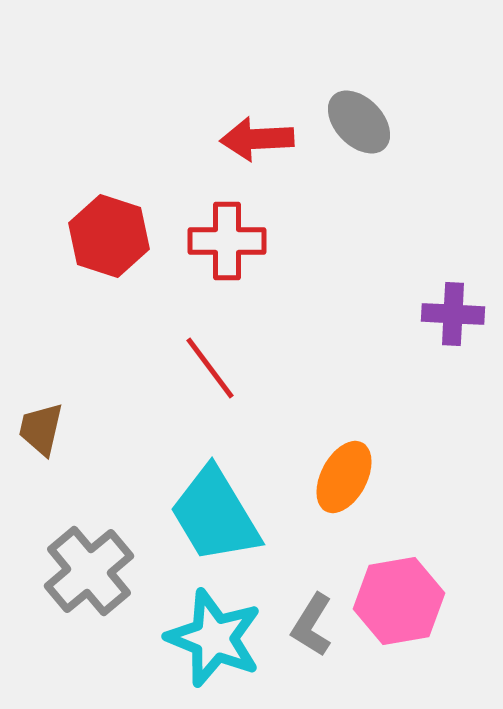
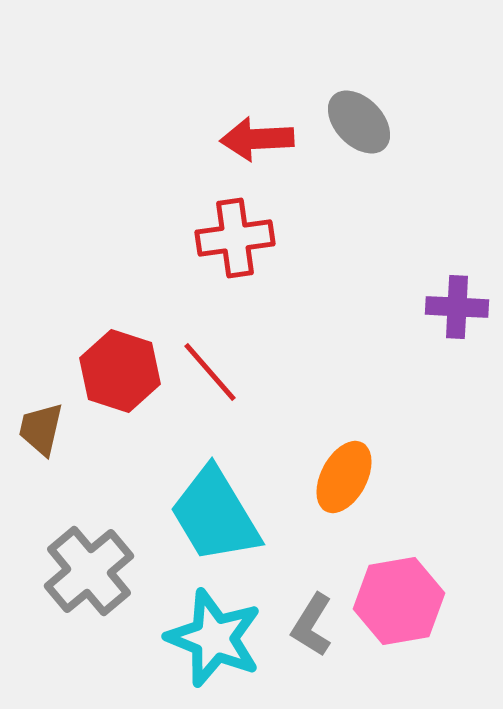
red hexagon: moved 11 px right, 135 px down
red cross: moved 8 px right, 3 px up; rotated 8 degrees counterclockwise
purple cross: moved 4 px right, 7 px up
red line: moved 4 px down; rotated 4 degrees counterclockwise
